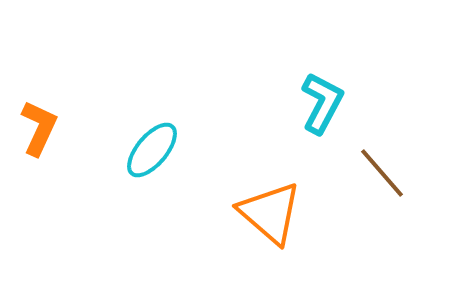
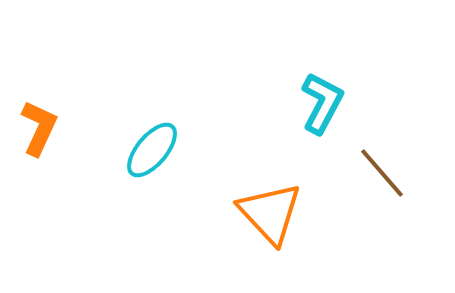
orange triangle: rotated 6 degrees clockwise
